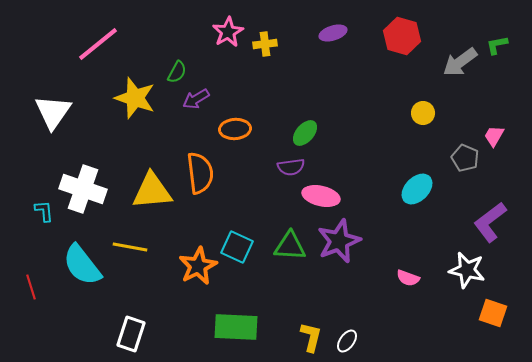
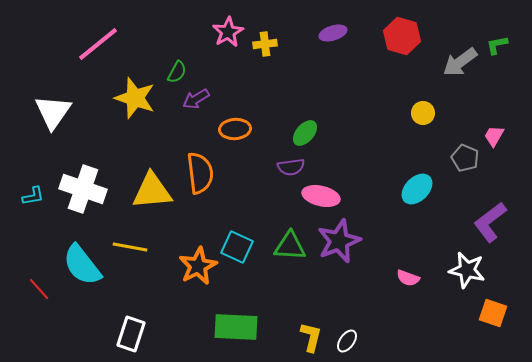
cyan L-shape: moved 11 px left, 15 px up; rotated 85 degrees clockwise
red line: moved 8 px right, 2 px down; rotated 25 degrees counterclockwise
